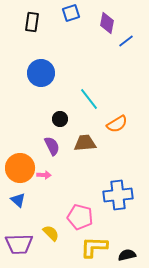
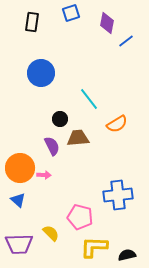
brown trapezoid: moved 7 px left, 5 px up
